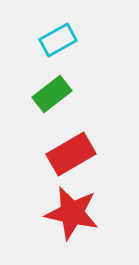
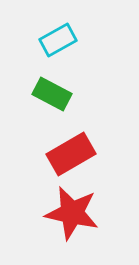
green rectangle: rotated 66 degrees clockwise
